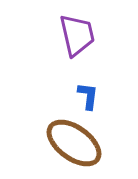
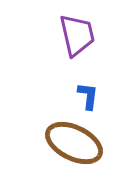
brown ellipse: rotated 10 degrees counterclockwise
